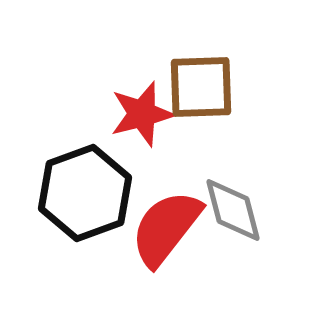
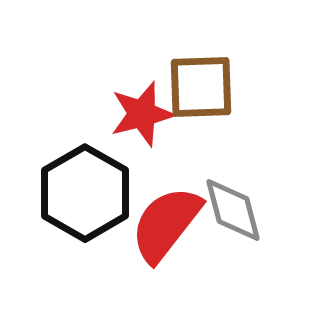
black hexagon: rotated 10 degrees counterclockwise
red semicircle: moved 4 px up
